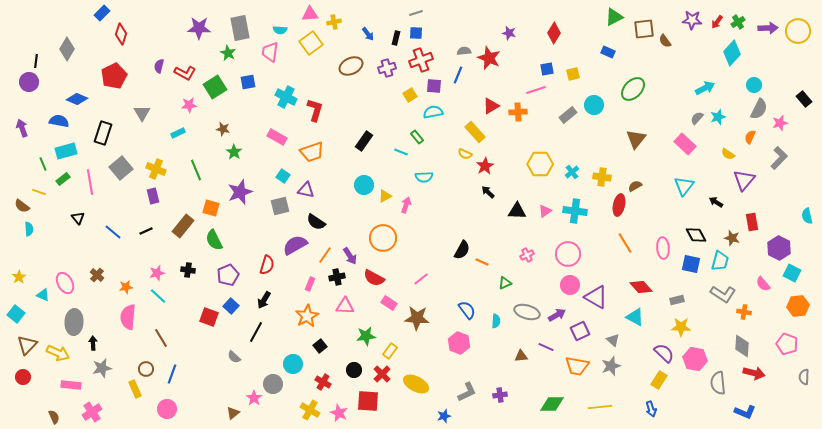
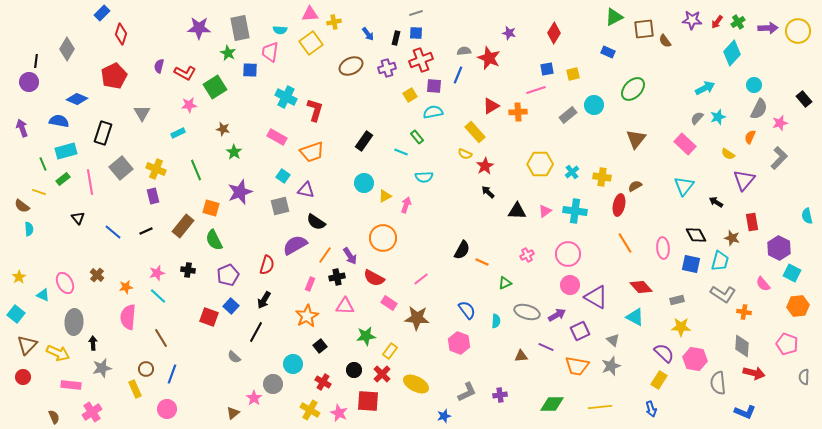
blue square at (248, 82): moved 2 px right, 12 px up; rotated 14 degrees clockwise
cyan circle at (364, 185): moved 2 px up
